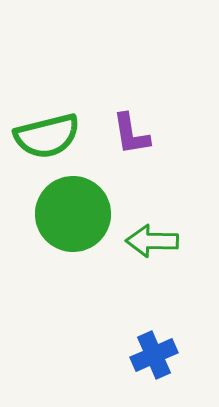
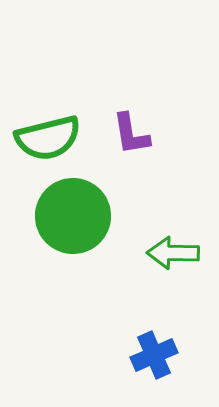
green semicircle: moved 1 px right, 2 px down
green circle: moved 2 px down
green arrow: moved 21 px right, 12 px down
